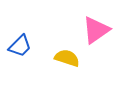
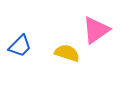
yellow semicircle: moved 5 px up
